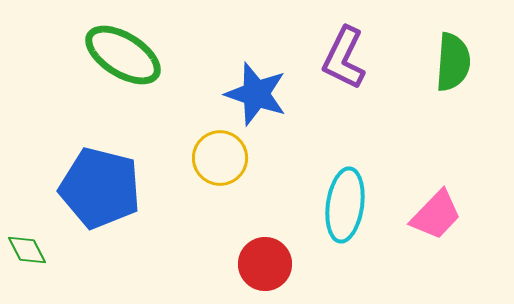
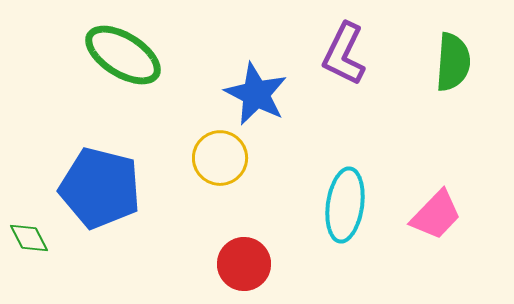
purple L-shape: moved 4 px up
blue star: rotated 8 degrees clockwise
green diamond: moved 2 px right, 12 px up
red circle: moved 21 px left
